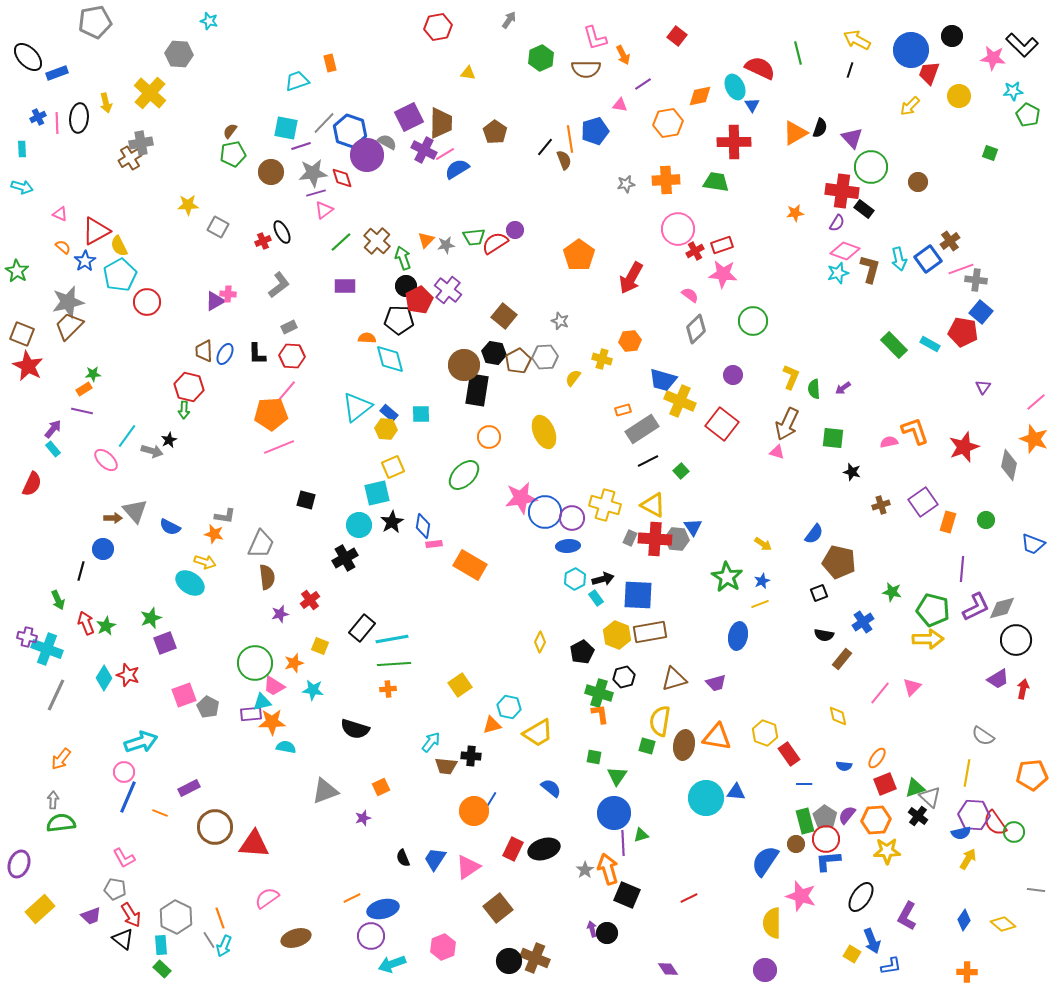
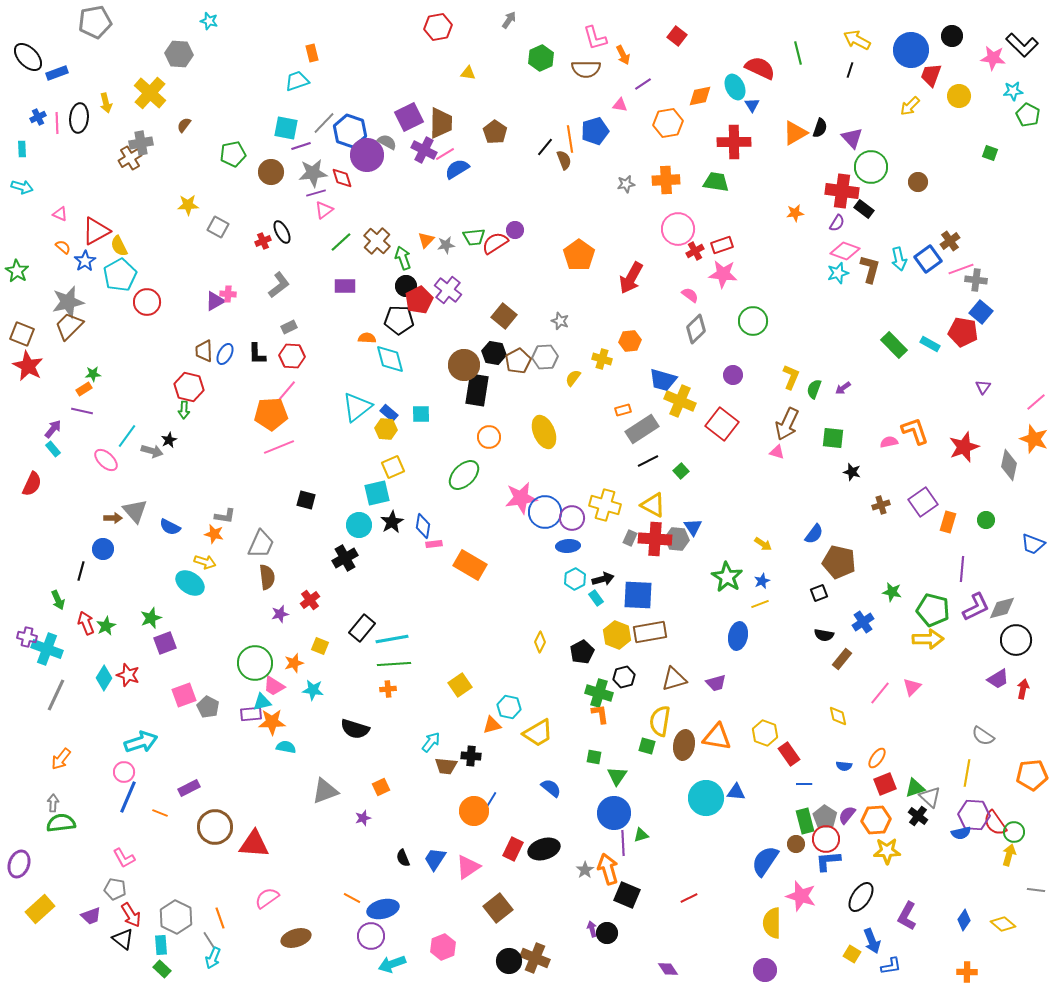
orange rectangle at (330, 63): moved 18 px left, 10 px up
red trapezoid at (929, 73): moved 2 px right, 2 px down
brown semicircle at (230, 131): moved 46 px left, 6 px up
green semicircle at (814, 389): rotated 24 degrees clockwise
gray arrow at (53, 800): moved 3 px down
yellow arrow at (968, 859): moved 41 px right, 4 px up; rotated 15 degrees counterclockwise
orange line at (352, 898): rotated 54 degrees clockwise
cyan arrow at (224, 946): moved 11 px left, 12 px down
